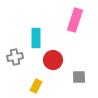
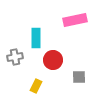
pink rectangle: rotated 60 degrees clockwise
